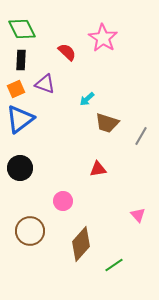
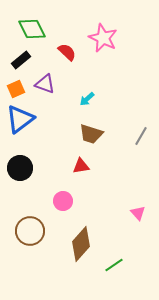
green diamond: moved 10 px right
pink star: rotated 8 degrees counterclockwise
black rectangle: rotated 48 degrees clockwise
brown trapezoid: moved 16 px left, 11 px down
red triangle: moved 17 px left, 3 px up
pink triangle: moved 2 px up
